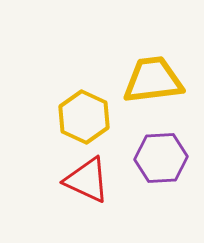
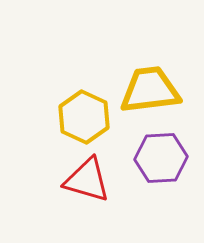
yellow trapezoid: moved 3 px left, 10 px down
red triangle: rotated 9 degrees counterclockwise
